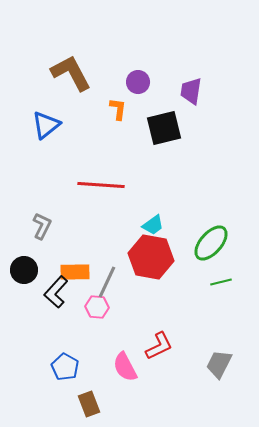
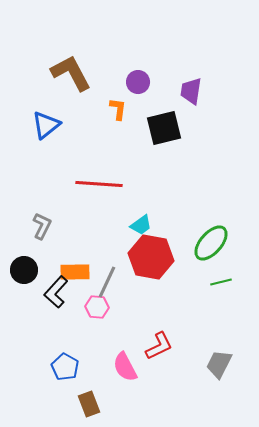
red line: moved 2 px left, 1 px up
cyan trapezoid: moved 12 px left
